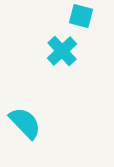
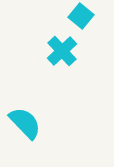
cyan square: rotated 25 degrees clockwise
